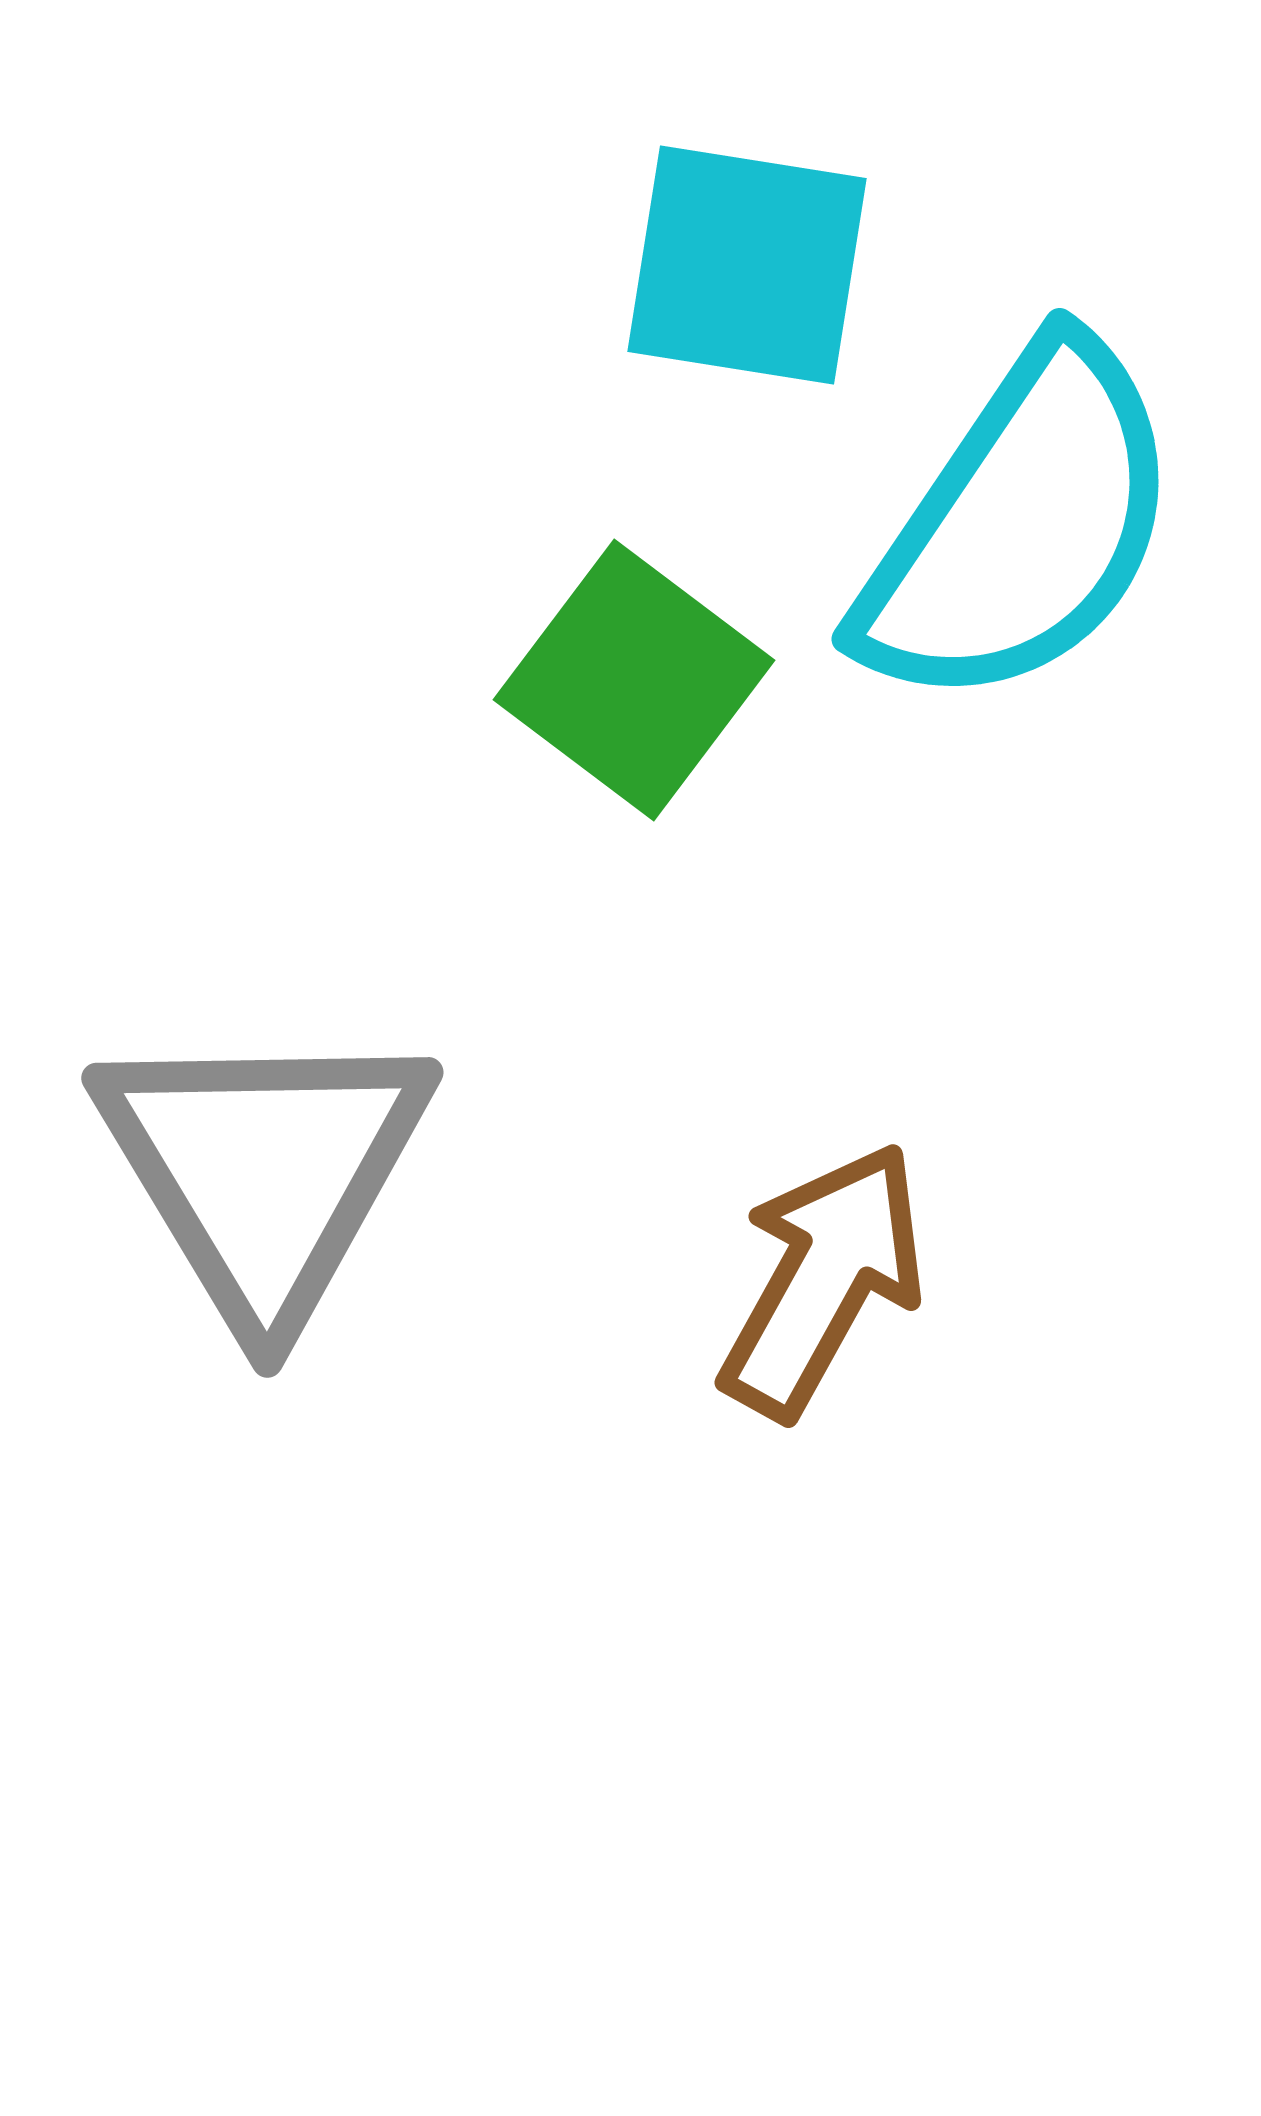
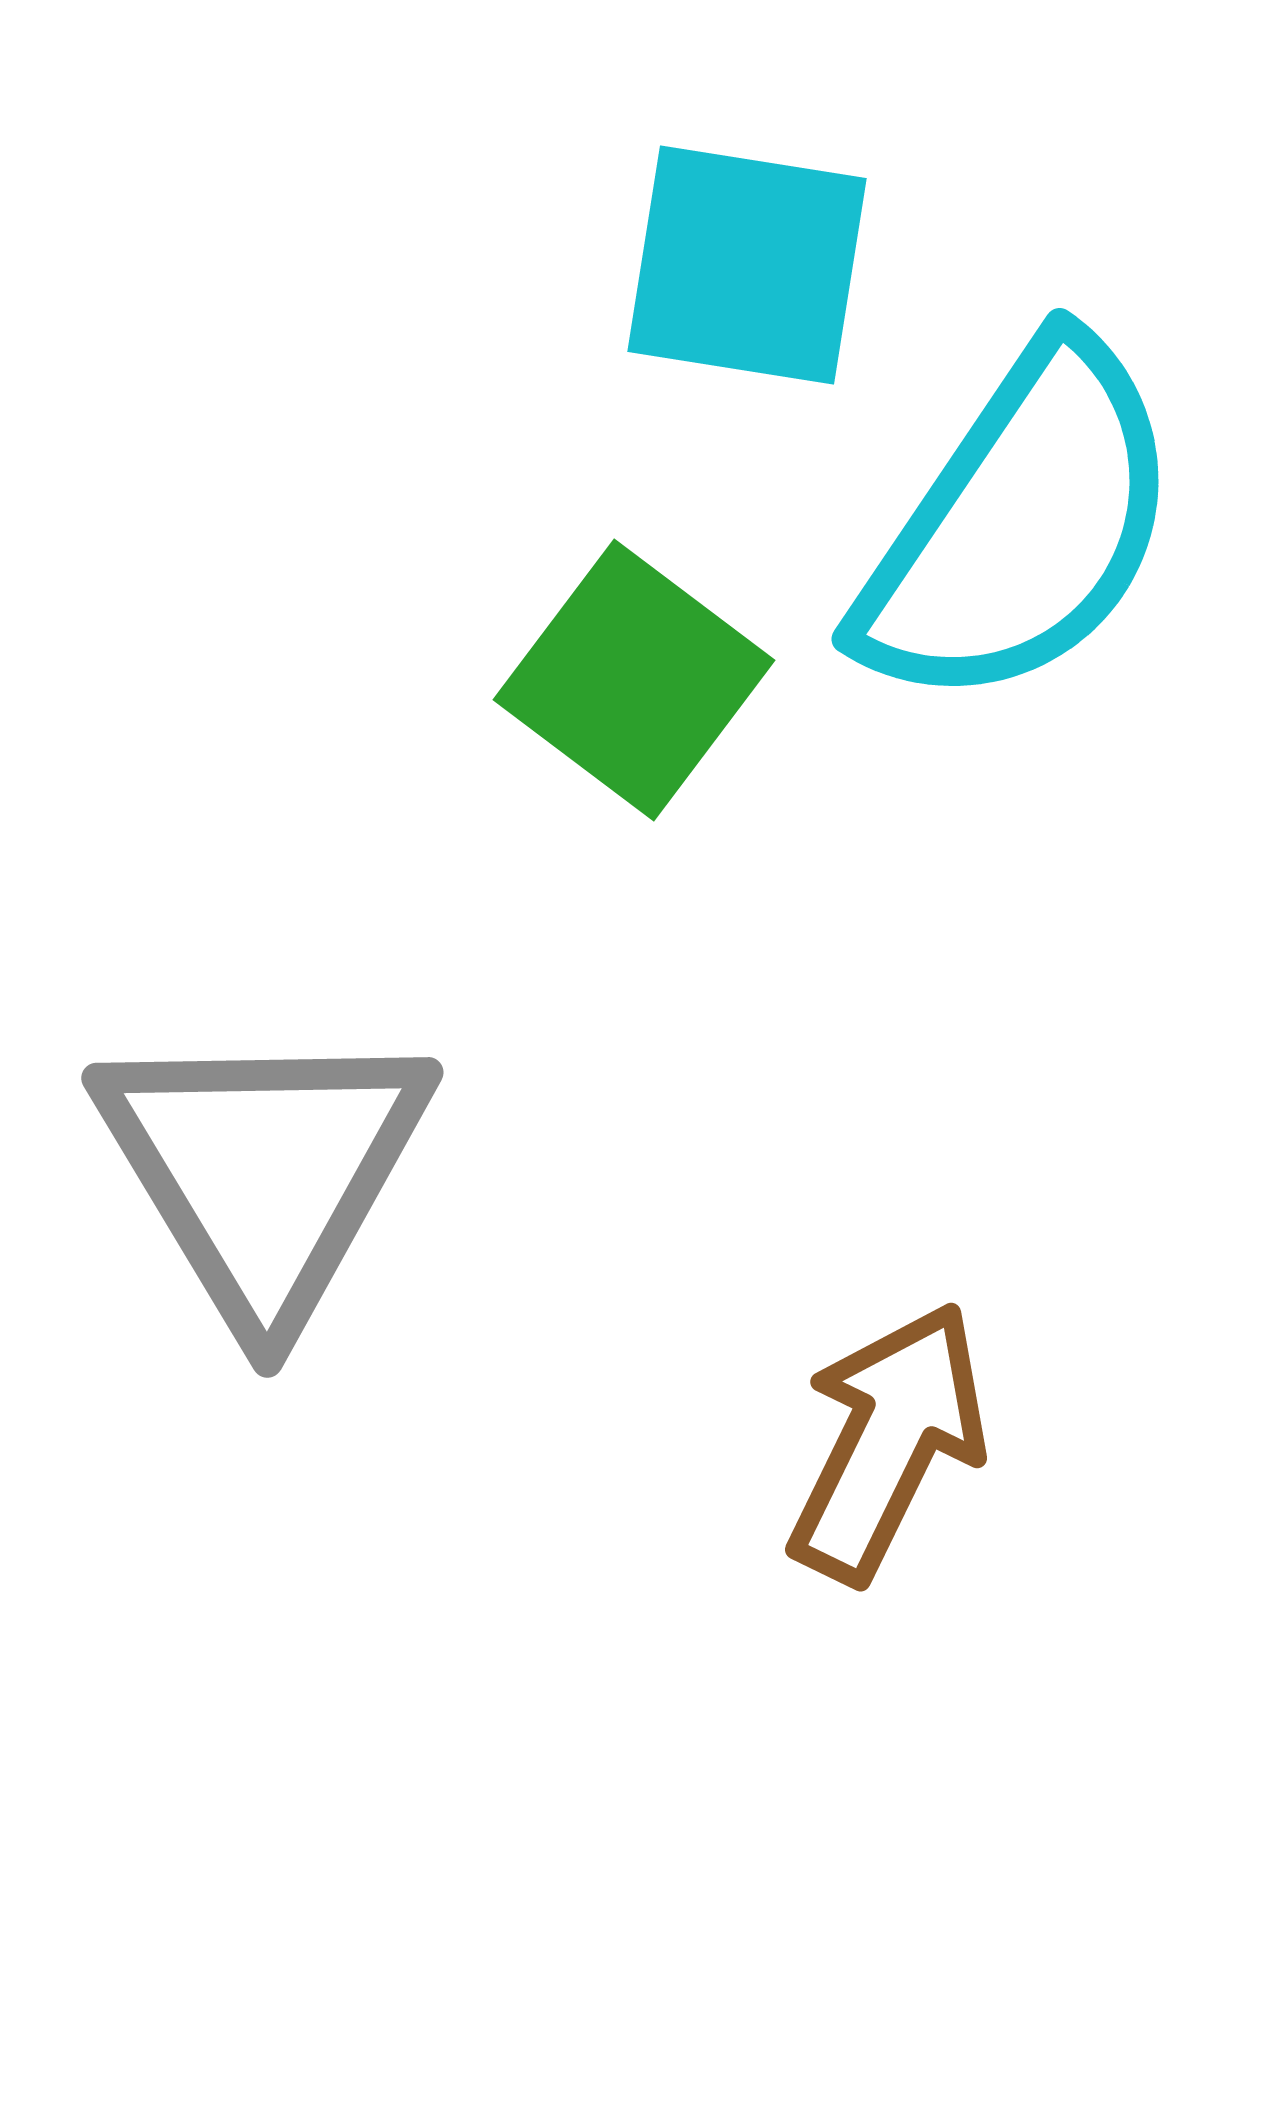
brown arrow: moved 65 px right, 162 px down; rotated 3 degrees counterclockwise
